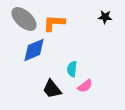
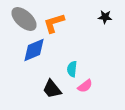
orange L-shape: rotated 20 degrees counterclockwise
